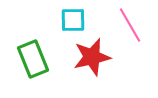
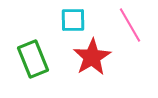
red star: rotated 18 degrees counterclockwise
